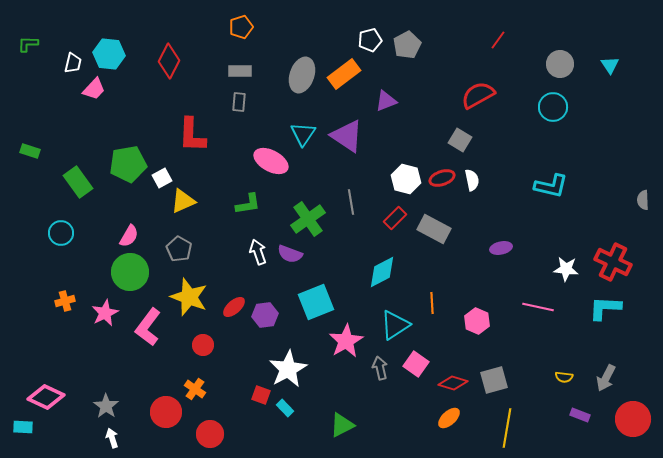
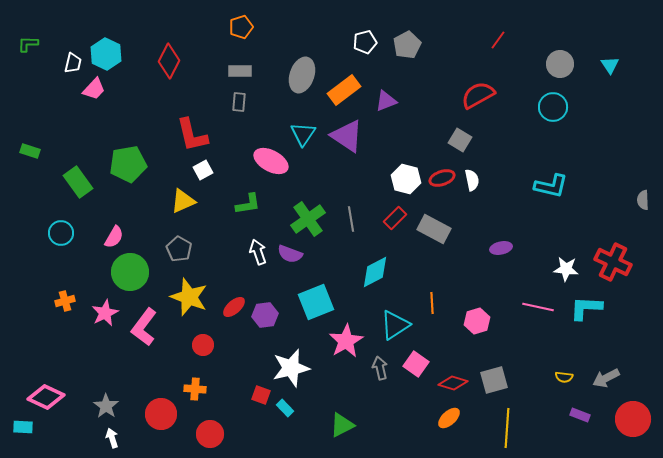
white pentagon at (370, 40): moved 5 px left, 2 px down
cyan hexagon at (109, 54): moved 3 px left; rotated 20 degrees clockwise
orange rectangle at (344, 74): moved 16 px down
red L-shape at (192, 135): rotated 15 degrees counterclockwise
white square at (162, 178): moved 41 px right, 8 px up
gray line at (351, 202): moved 17 px down
pink semicircle at (129, 236): moved 15 px left, 1 px down
cyan diamond at (382, 272): moved 7 px left
cyan L-shape at (605, 308): moved 19 px left
pink hexagon at (477, 321): rotated 20 degrees clockwise
pink L-shape at (148, 327): moved 4 px left
white star at (288, 369): moved 3 px right, 1 px up; rotated 15 degrees clockwise
gray arrow at (606, 378): rotated 36 degrees clockwise
orange cross at (195, 389): rotated 30 degrees counterclockwise
red circle at (166, 412): moved 5 px left, 2 px down
yellow line at (507, 428): rotated 6 degrees counterclockwise
